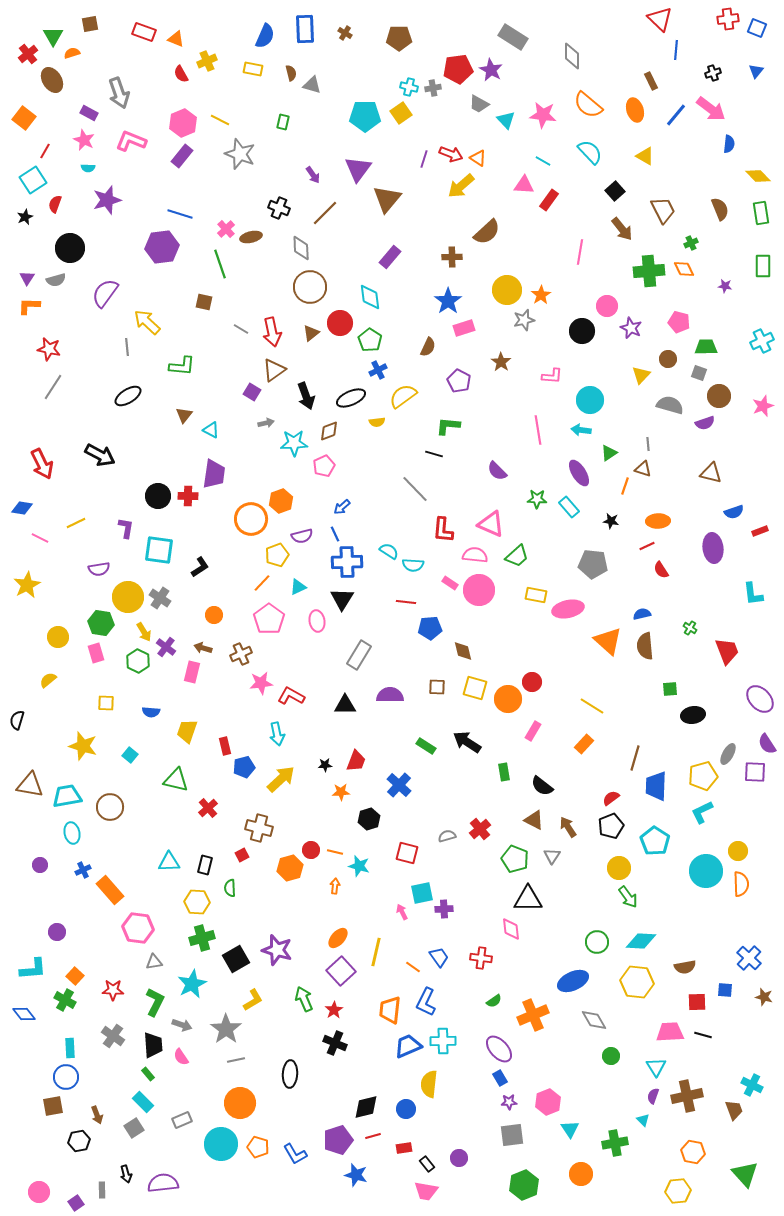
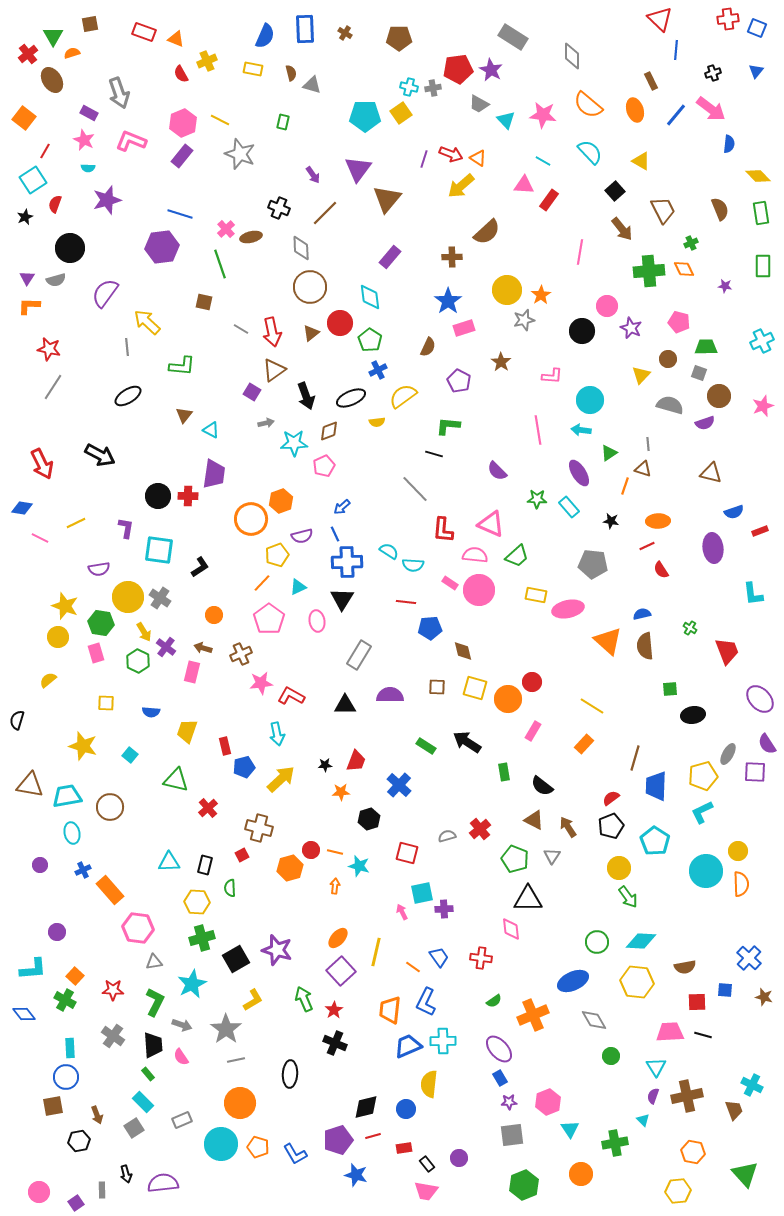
yellow triangle at (645, 156): moved 4 px left, 5 px down
yellow star at (27, 585): moved 38 px right, 21 px down; rotated 24 degrees counterclockwise
